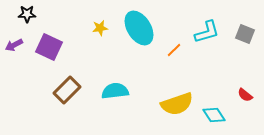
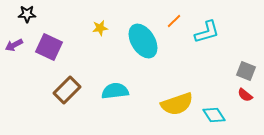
cyan ellipse: moved 4 px right, 13 px down
gray square: moved 1 px right, 37 px down
orange line: moved 29 px up
